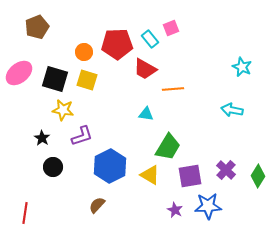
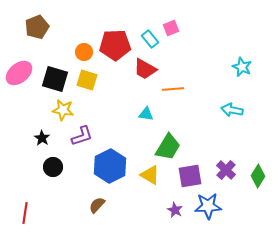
red pentagon: moved 2 px left, 1 px down
